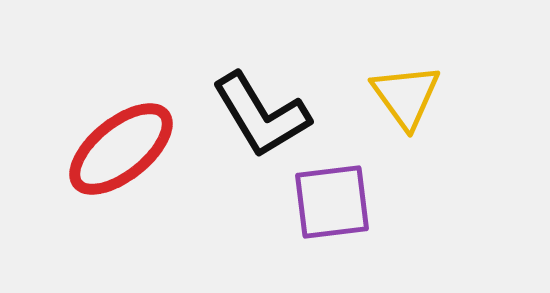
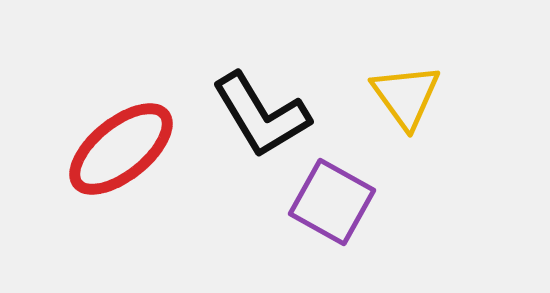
purple square: rotated 36 degrees clockwise
